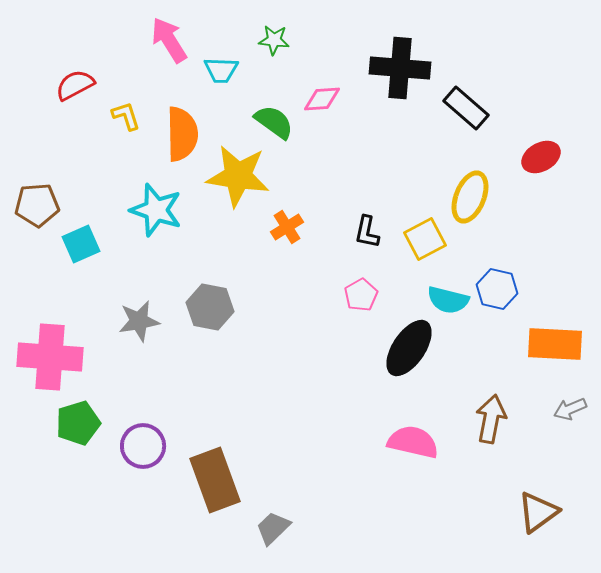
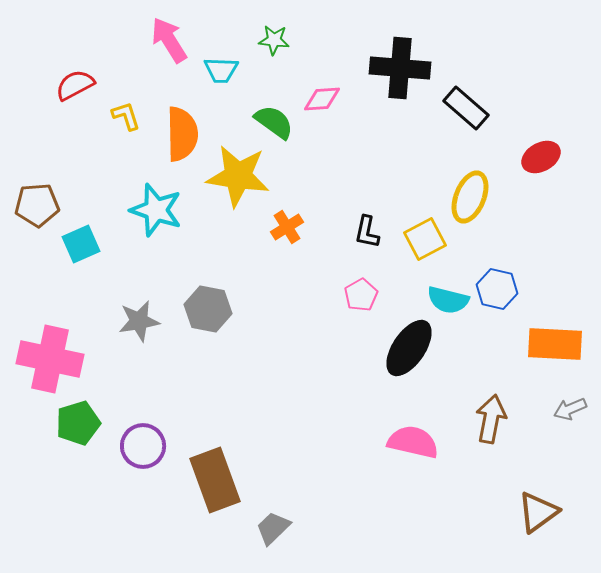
gray hexagon: moved 2 px left, 2 px down
pink cross: moved 2 px down; rotated 8 degrees clockwise
